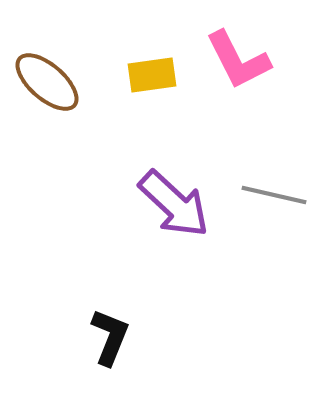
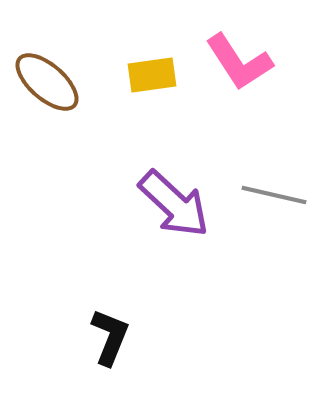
pink L-shape: moved 1 px right, 2 px down; rotated 6 degrees counterclockwise
